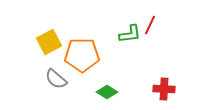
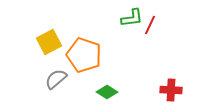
green L-shape: moved 2 px right, 16 px up
orange pentagon: moved 2 px right; rotated 20 degrees clockwise
gray semicircle: rotated 100 degrees clockwise
red cross: moved 7 px right, 1 px down
